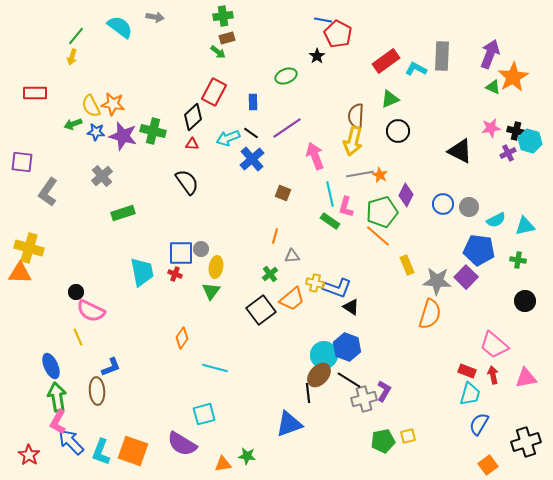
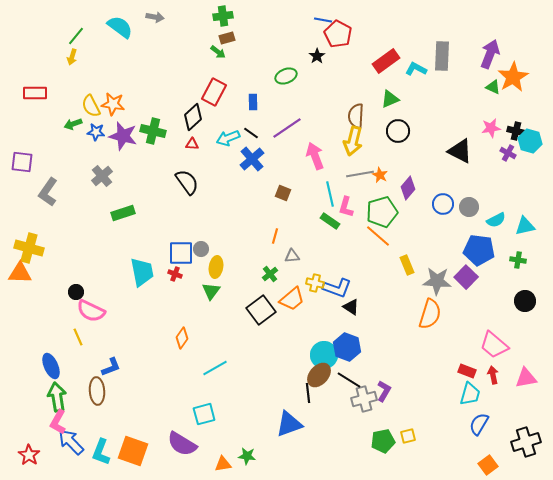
purple cross at (508, 153): rotated 35 degrees counterclockwise
purple diamond at (406, 195): moved 2 px right, 7 px up; rotated 15 degrees clockwise
cyan line at (215, 368): rotated 45 degrees counterclockwise
